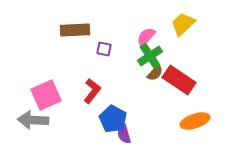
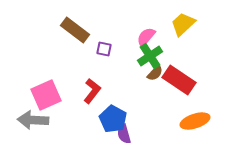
brown rectangle: rotated 40 degrees clockwise
